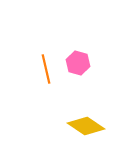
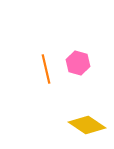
yellow diamond: moved 1 px right, 1 px up
